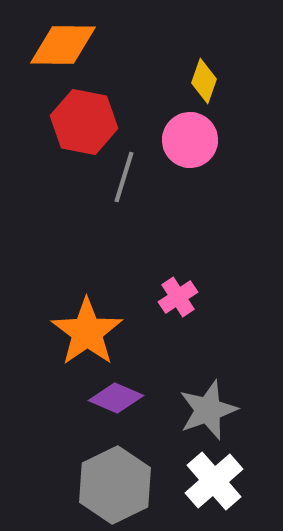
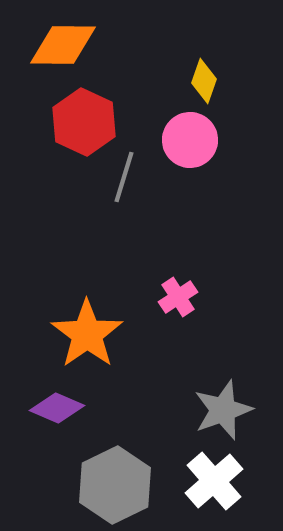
red hexagon: rotated 14 degrees clockwise
orange star: moved 2 px down
purple diamond: moved 59 px left, 10 px down
gray star: moved 15 px right
